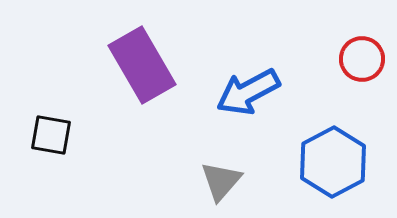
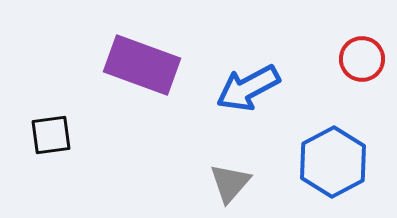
purple rectangle: rotated 40 degrees counterclockwise
blue arrow: moved 4 px up
black square: rotated 18 degrees counterclockwise
gray triangle: moved 9 px right, 2 px down
